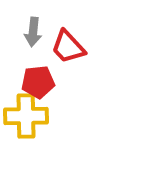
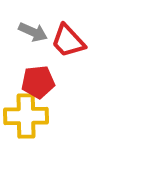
gray arrow: rotated 72 degrees counterclockwise
red trapezoid: moved 6 px up
